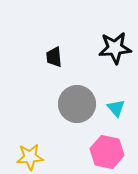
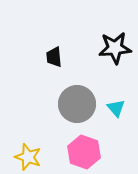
pink hexagon: moved 23 px left; rotated 8 degrees clockwise
yellow star: moved 2 px left; rotated 24 degrees clockwise
